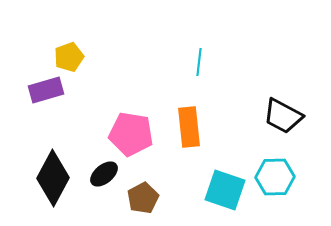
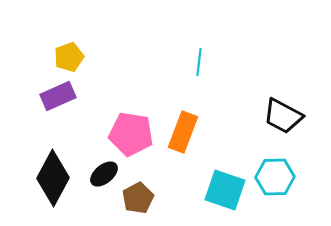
purple rectangle: moved 12 px right, 6 px down; rotated 8 degrees counterclockwise
orange rectangle: moved 6 px left, 5 px down; rotated 27 degrees clockwise
brown pentagon: moved 5 px left
